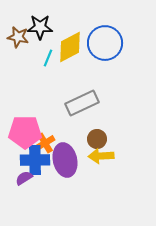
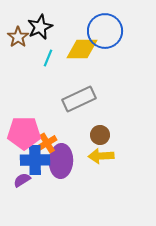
black star: rotated 25 degrees counterclockwise
brown star: rotated 25 degrees clockwise
blue circle: moved 12 px up
yellow diamond: moved 12 px right, 2 px down; rotated 28 degrees clockwise
gray rectangle: moved 3 px left, 4 px up
pink pentagon: moved 1 px left, 1 px down
brown circle: moved 3 px right, 4 px up
orange cross: moved 2 px right
purple ellipse: moved 4 px left, 1 px down; rotated 16 degrees clockwise
purple semicircle: moved 2 px left, 2 px down
